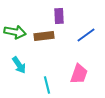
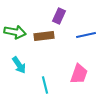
purple rectangle: rotated 28 degrees clockwise
blue line: rotated 24 degrees clockwise
cyan line: moved 2 px left
